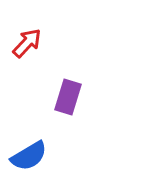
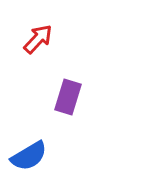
red arrow: moved 11 px right, 4 px up
